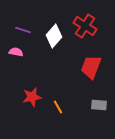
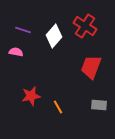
red star: moved 1 px left, 1 px up
